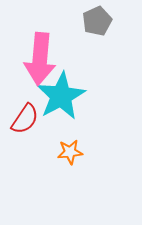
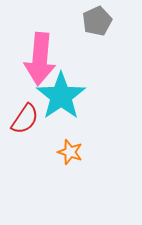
cyan star: rotated 6 degrees counterclockwise
orange star: rotated 25 degrees clockwise
